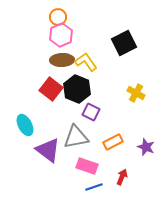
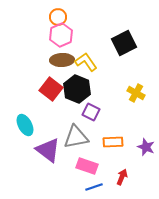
orange rectangle: rotated 24 degrees clockwise
